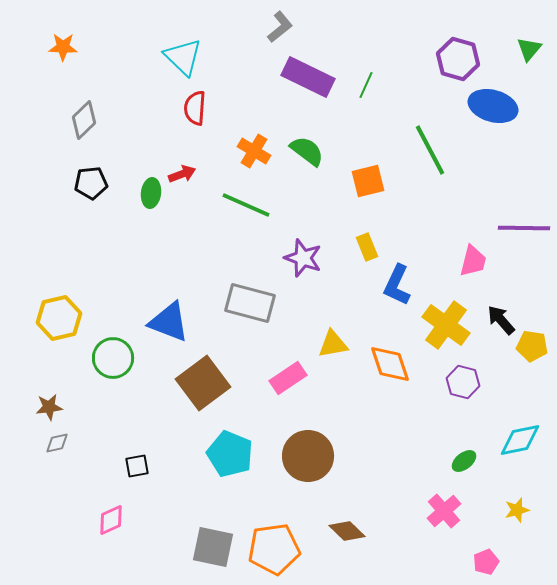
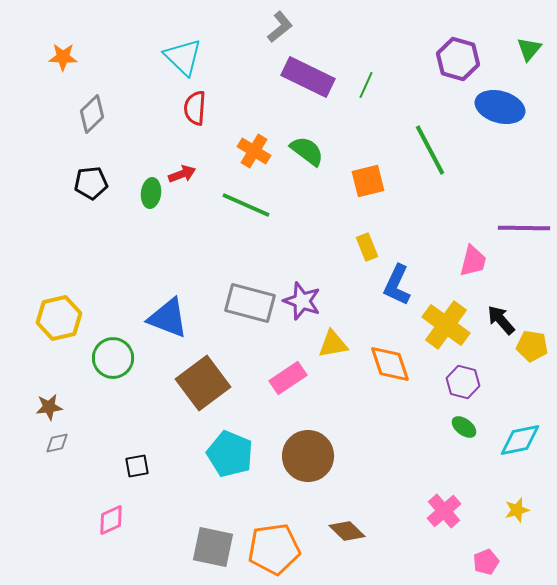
orange star at (63, 47): moved 10 px down
blue ellipse at (493, 106): moved 7 px right, 1 px down
gray diamond at (84, 120): moved 8 px right, 6 px up
purple star at (303, 258): moved 1 px left, 43 px down
blue triangle at (169, 322): moved 1 px left, 4 px up
green ellipse at (464, 461): moved 34 px up; rotated 75 degrees clockwise
